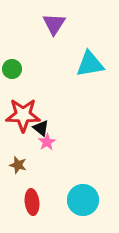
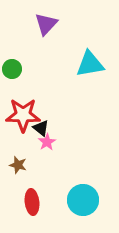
purple triangle: moved 8 px left; rotated 10 degrees clockwise
